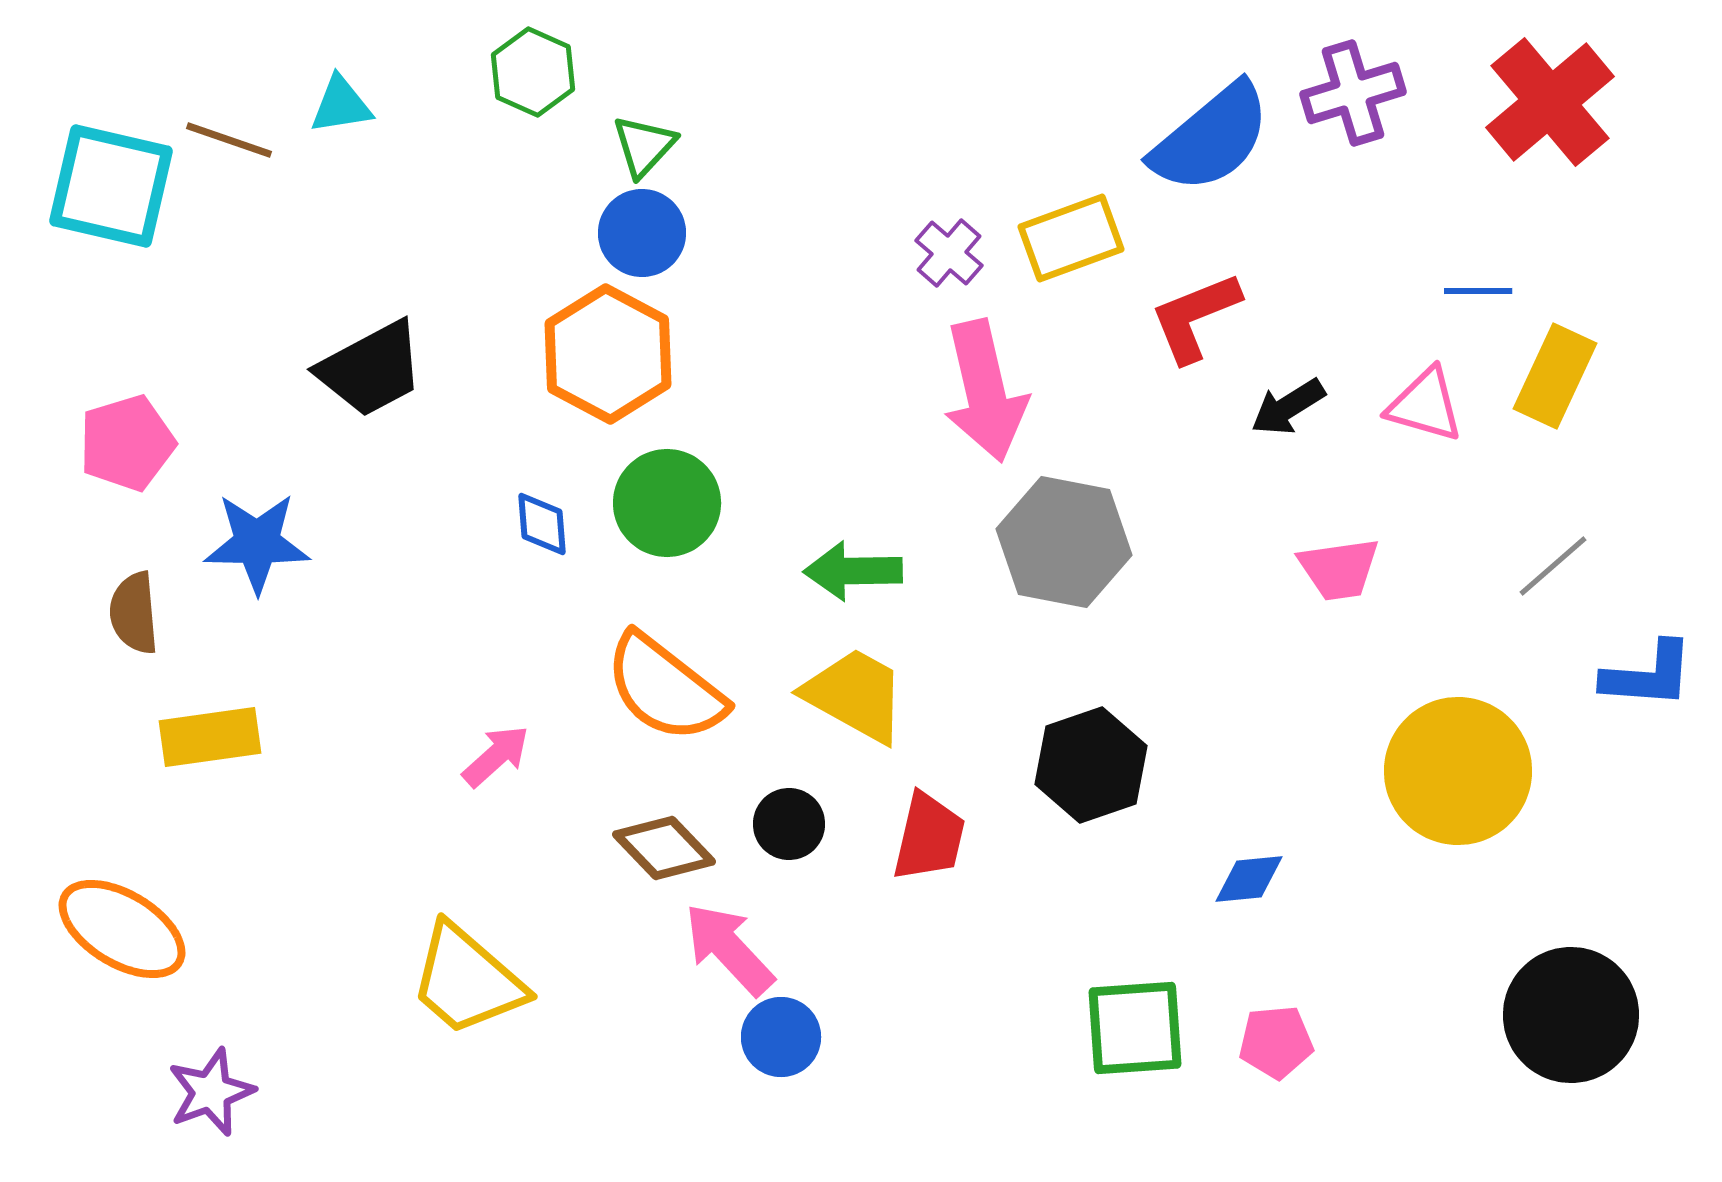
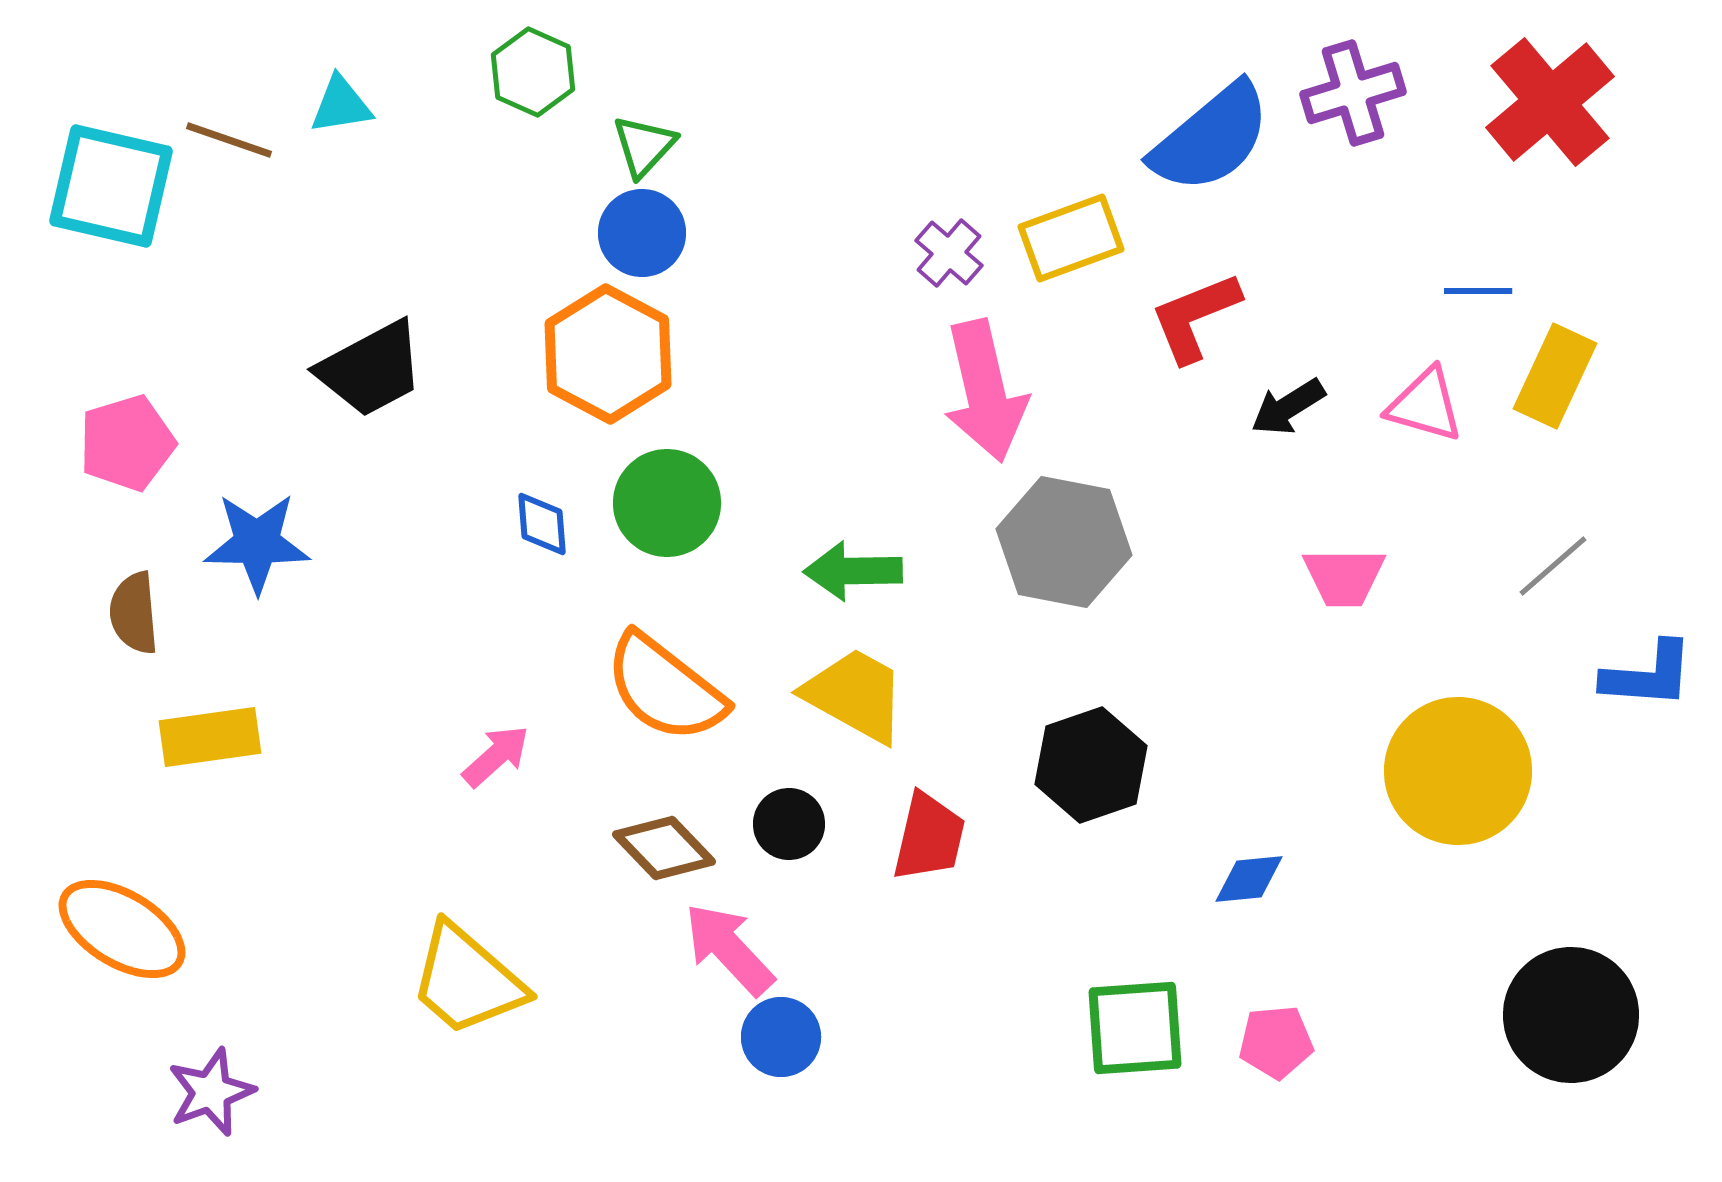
pink trapezoid at (1339, 569): moved 5 px right, 8 px down; rotated 8 degrees clockwise
